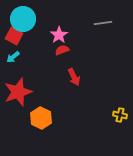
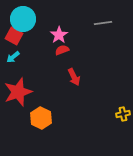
yellow cross: moved 3 px right, 1 px up; rotated 24 degrees counterclockwise
